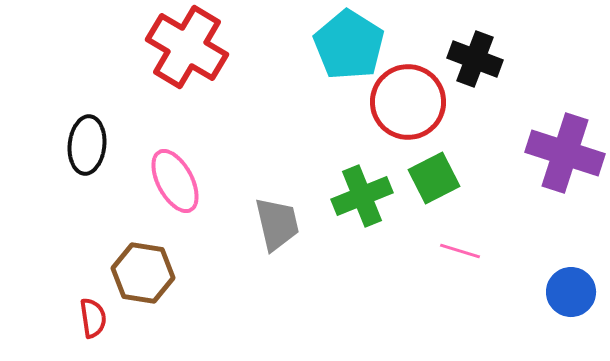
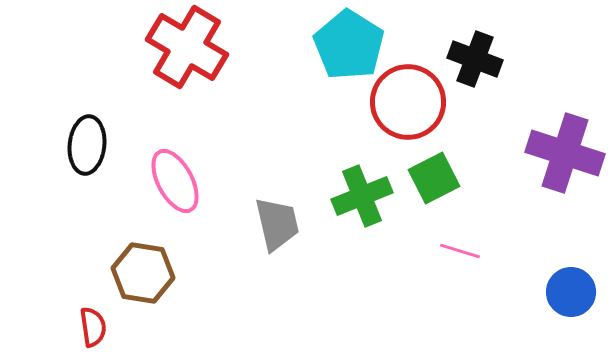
red semicircle: moved 9 px down
